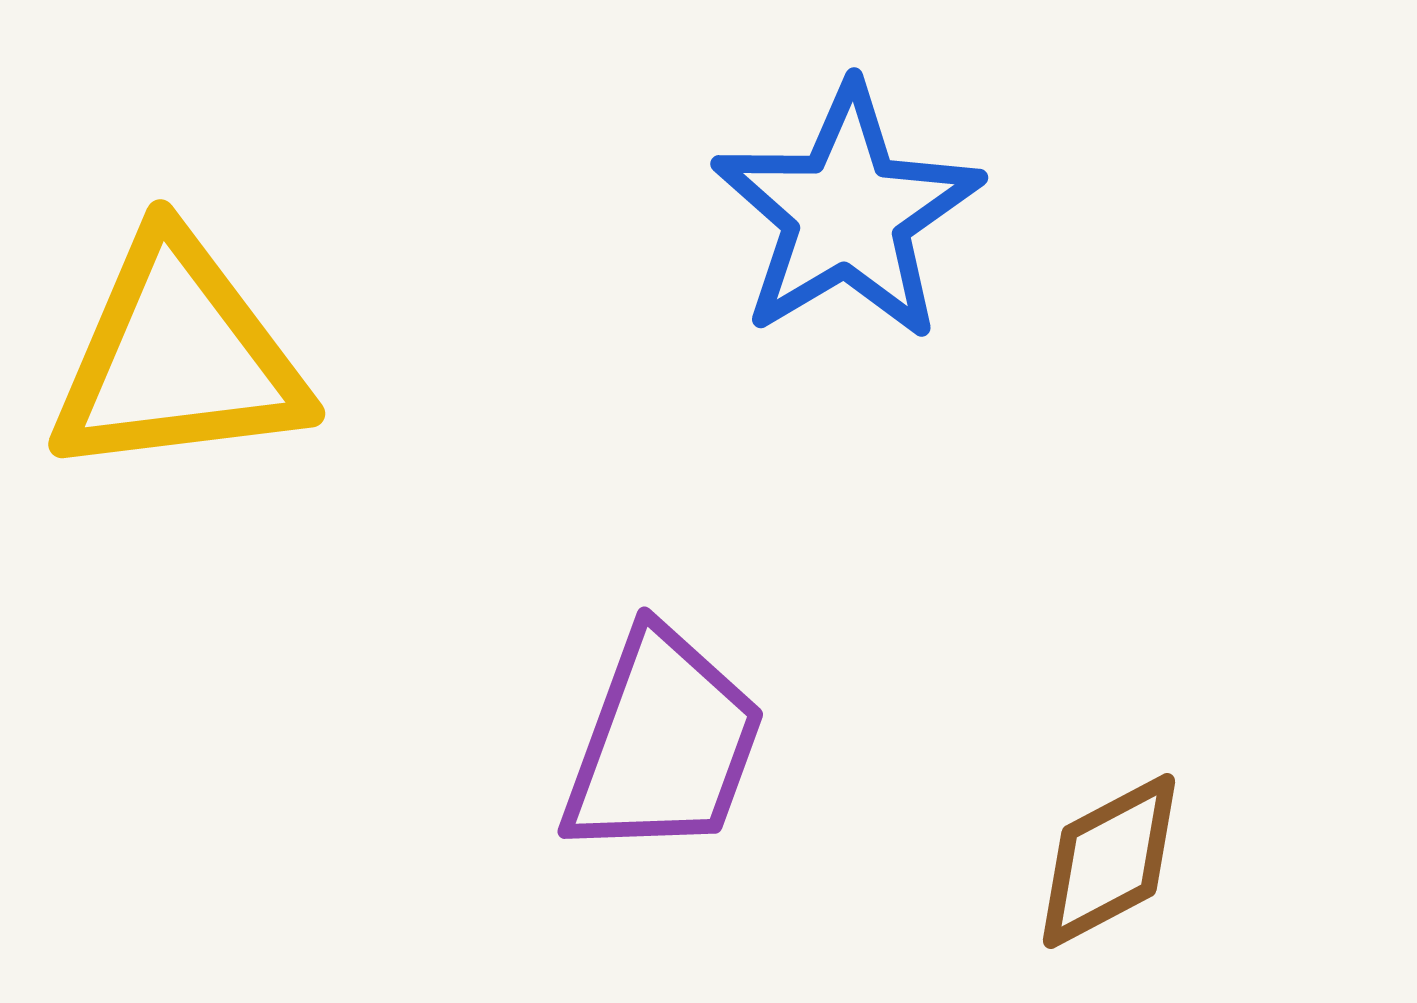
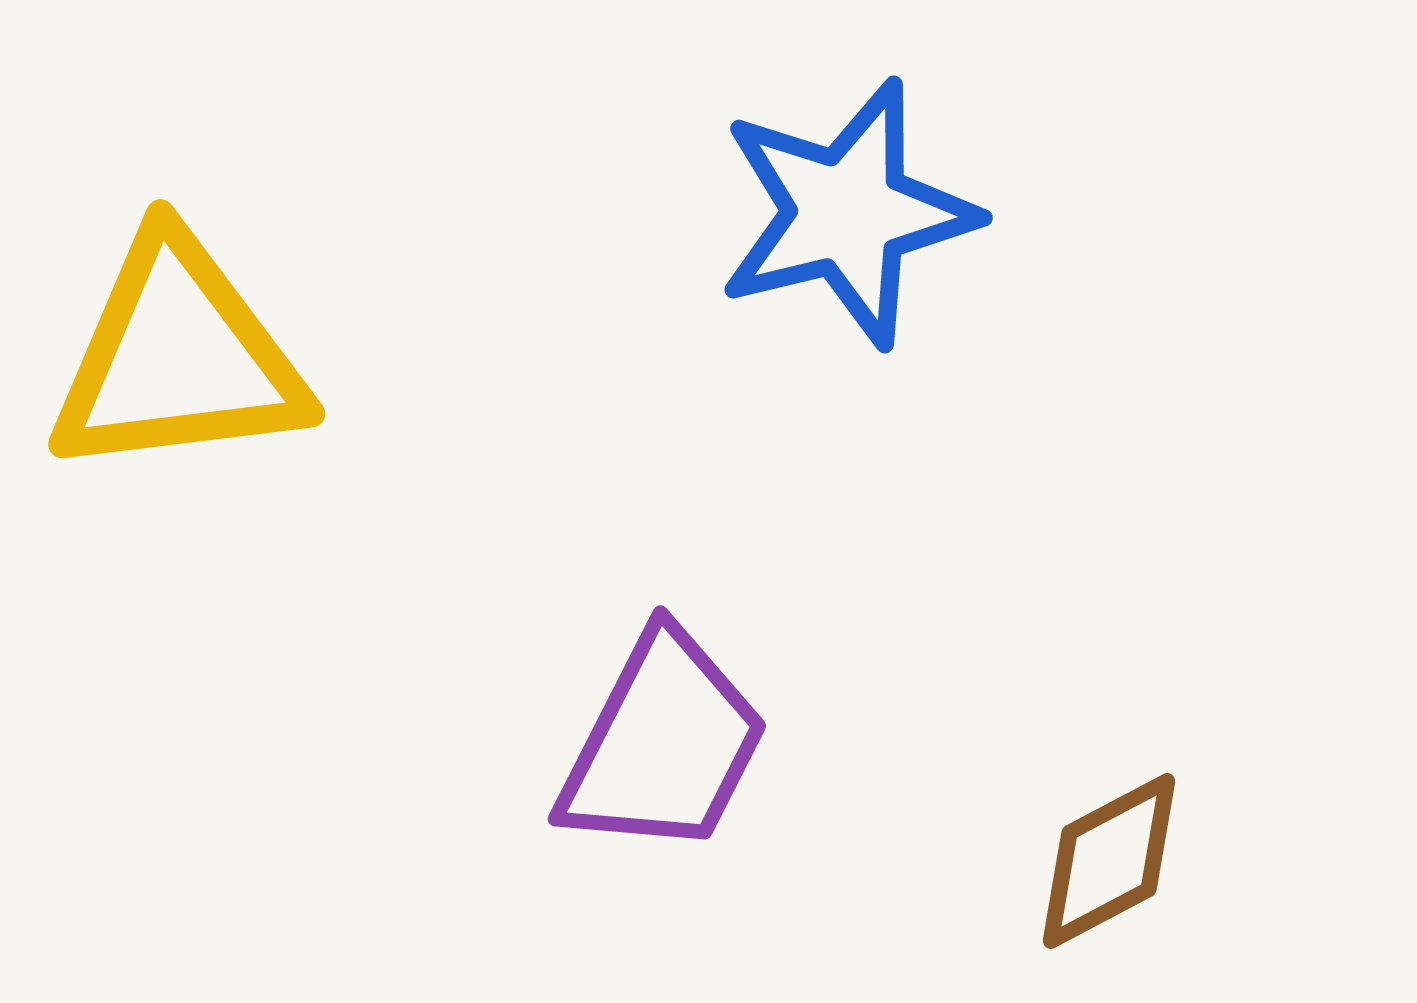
blue star: rotated 17 degrees clockwise
purple trapezoid: rotated 7 degrees clockwise
